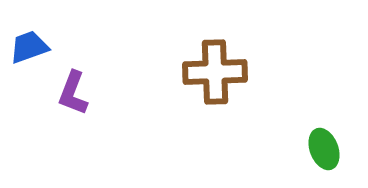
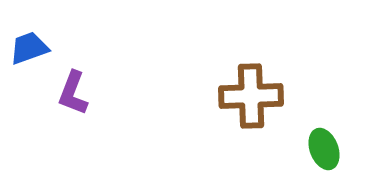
blue trapezoid: moved 1 px down
brown cross: moved 36 px right, 24 px down
